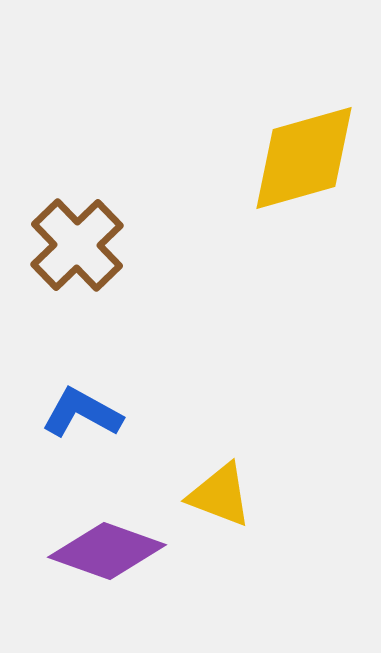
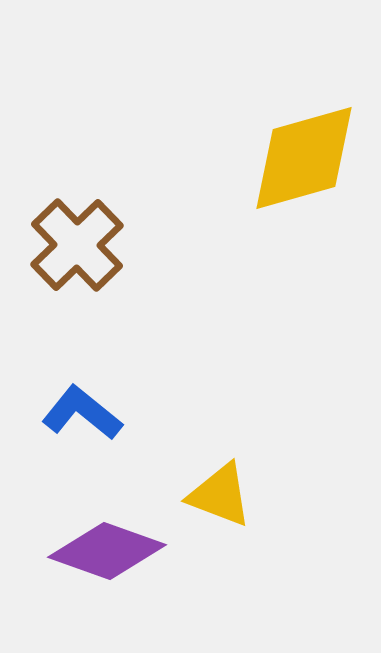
blue L-shape: rotated 10 degrees clockwise
